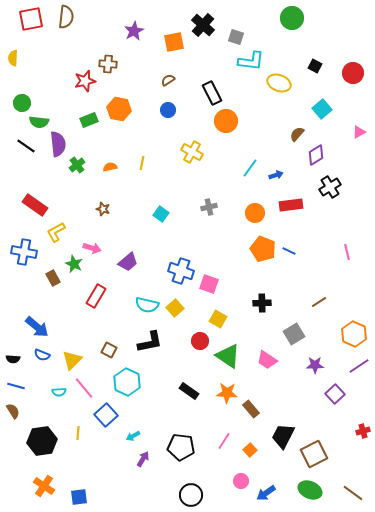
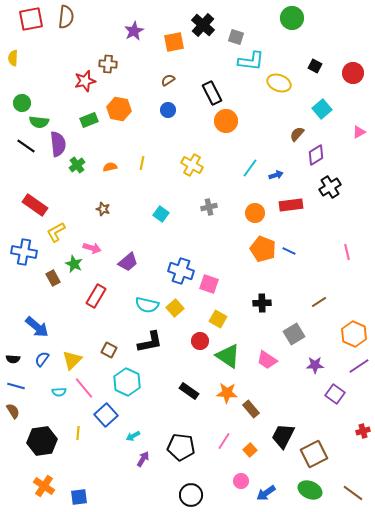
yellow cross at (192, 152): moved 13 px down
blue semicircle at (42, 355): moved 4 px down; rotated 105 degrees clockwise
purple square at (335, 394): rotated 12 degrees counterclockwise
